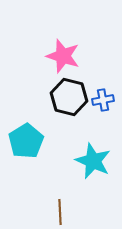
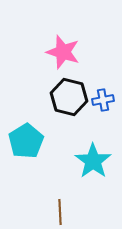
pink star: moved 4 px up
cyan star: rotated 12 degrees clockwise
